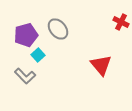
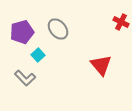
purple pentagon: moved 4 px left, 3 px up
gray L-shape: moved 2 px down
